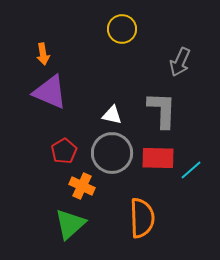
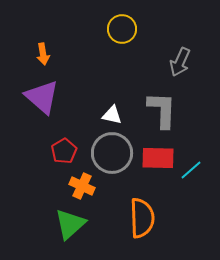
purple triangle: moved 8 px left, 5 px down; rotated 18 degrees clockwise
